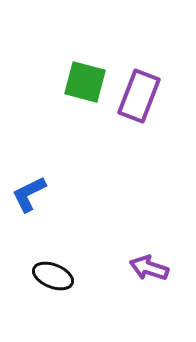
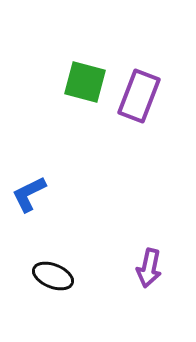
purple arrow: rotated 96 degrees counterclockwise
